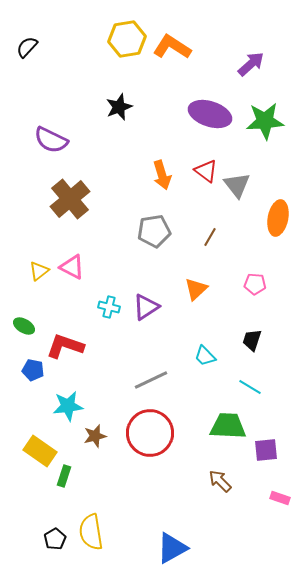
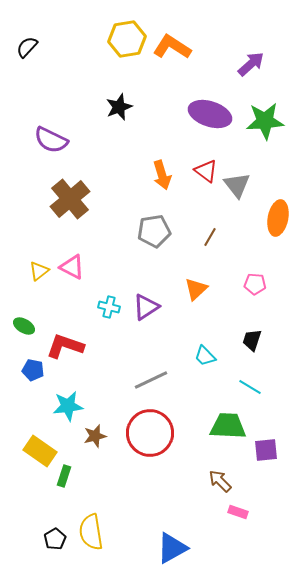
pink rectangle: moved 42 px left, 14 px down
